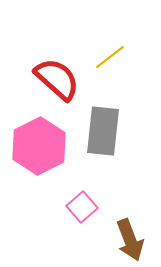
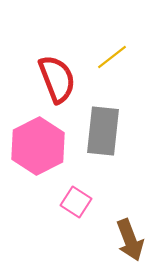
yellow line: moved 2 px right
red semicircle: rotated 27 degrees clockwise
pink hexagon: moved 1 px left
pink square: moved 6 px left, 5 px up; rotated 16 degrees counterclockwise
